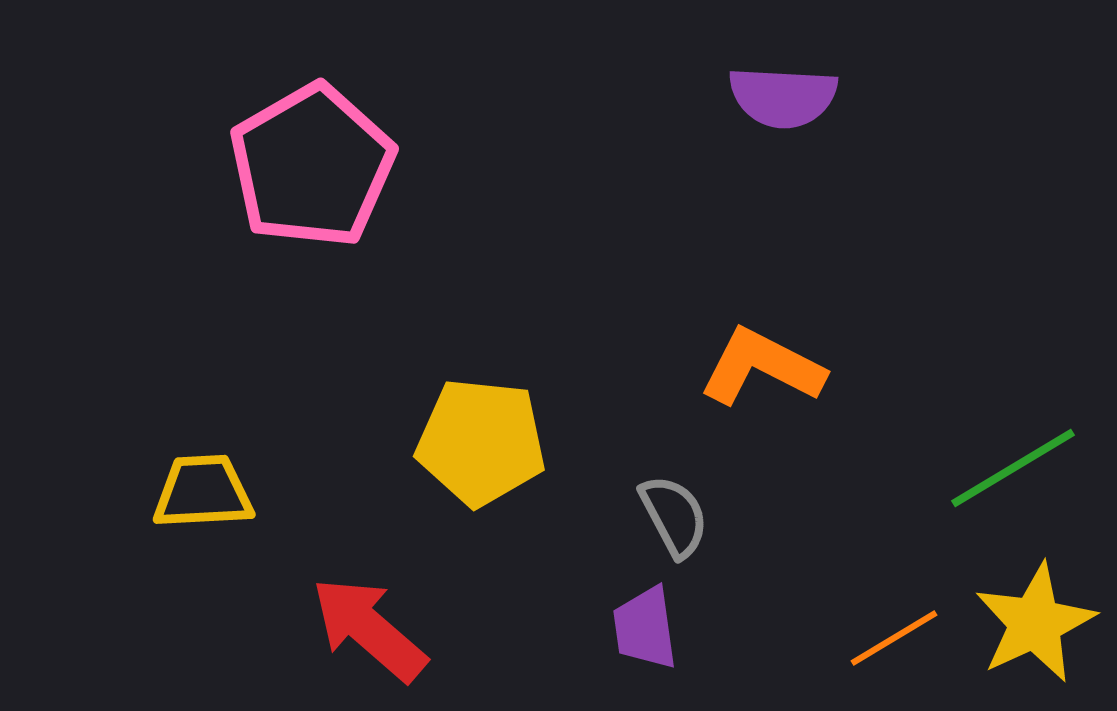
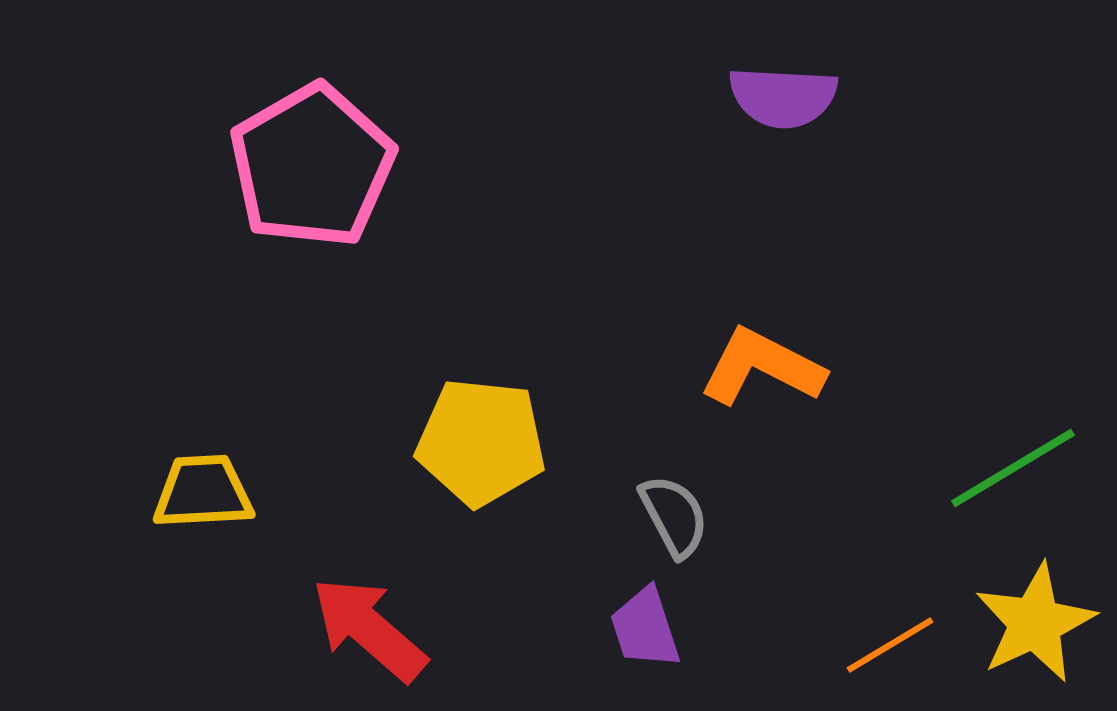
purple trapezoid: rotated 10 degrees counterclockwise
orange line: moved 4 px left, 7 px down
